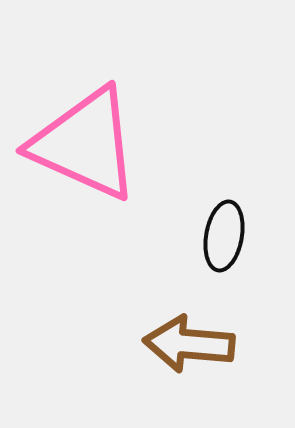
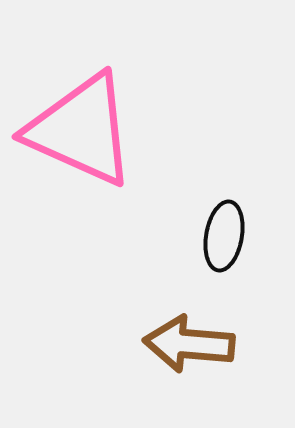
pink triangle: moved 4 px left, 14 px up
